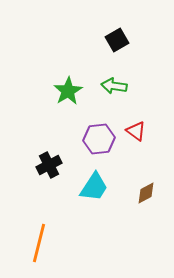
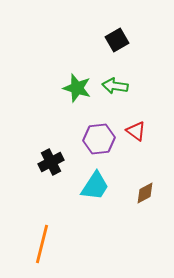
green arrow: moved 1 px right
green star: moved 9 px right, 3 px up; rotated 24 degrees counterclockwise
black cross: moved 2 px right, 3 px up
cyan trapezoid: moved 1 px right, 1 px up
brown diamond: moved 1 px left
orange line: moved 3 px right, 1 px down
